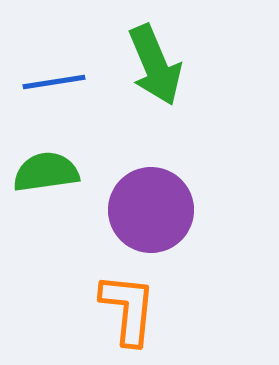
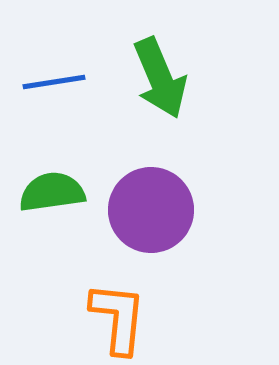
green arrow: moved 5 px right, 13 px down
green semicircle: moved 6 px right, 20 px down
orange L-shape: moved 10 px left, 9 px down
